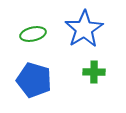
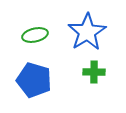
blue star: moved 3 px right, 3 px down
green ellipse: moved 2 px right, 1 px down
